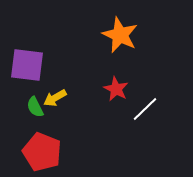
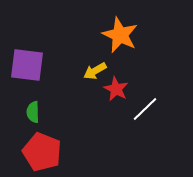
yellow arrow: moved 40 px right, 27 px up
green semicircle: moved 2 px left, 5 px down; rotated 25 degrees clockwise
